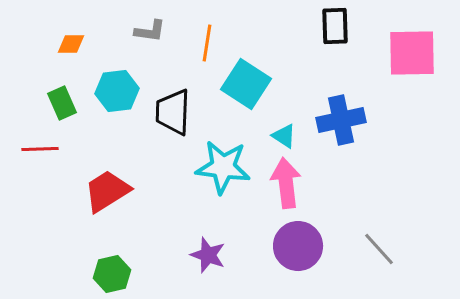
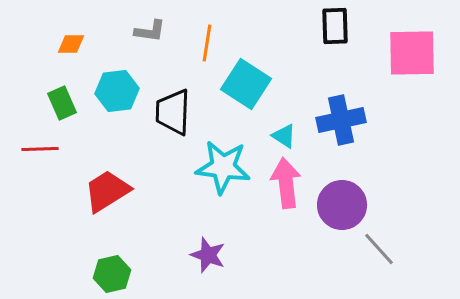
purple circle: moved 44 px right, 41 px up
